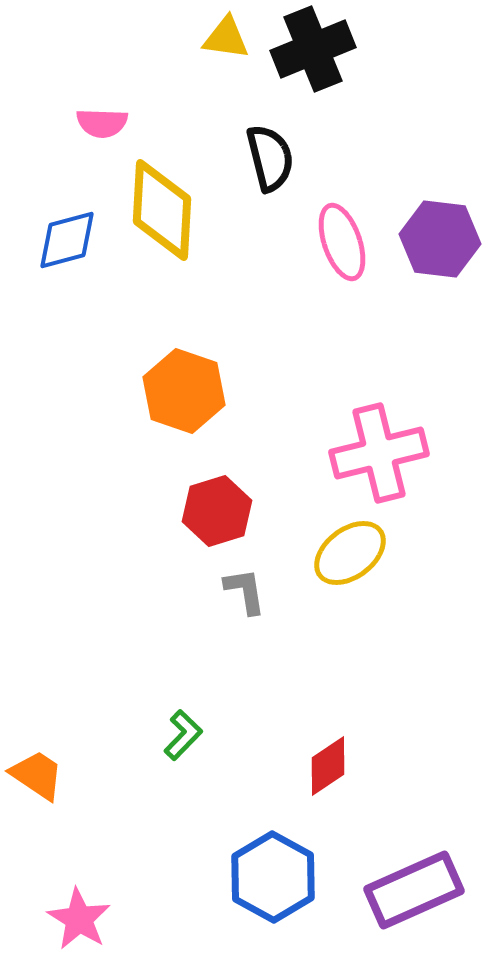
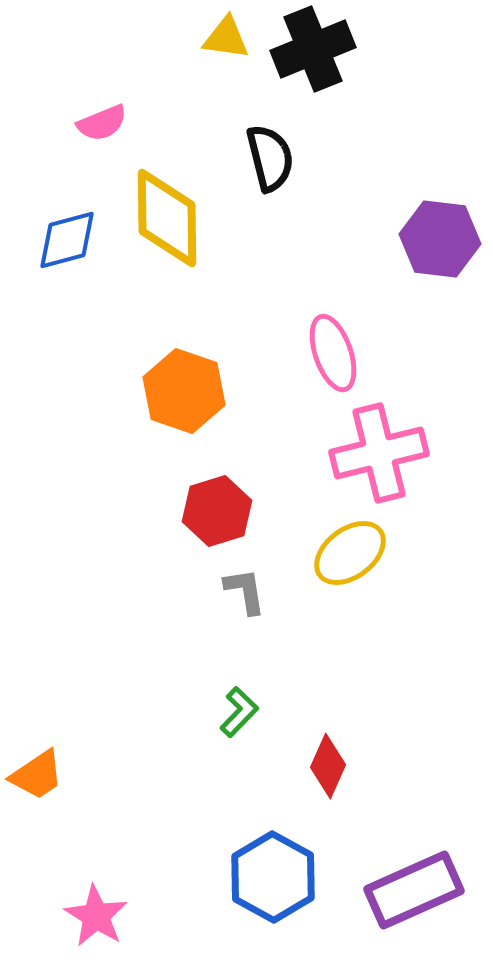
pink semicircle: rotated 24 degrees counterclockwise
yellow diamond: moved 5 px right, 8 px down; rotated 4 degrees counterclockwise
pink ellipse: moved 9 px left, 111 px down
green L-shape: moved 56 px right, 23 px up
red diamond: rotated 32 degrees counterclockwise
orange trapezoid: rotated 112 degrees clockwise
pink star: moved 17 px right, 3 px up
